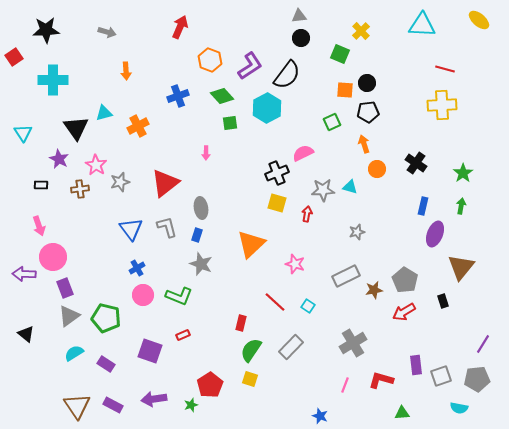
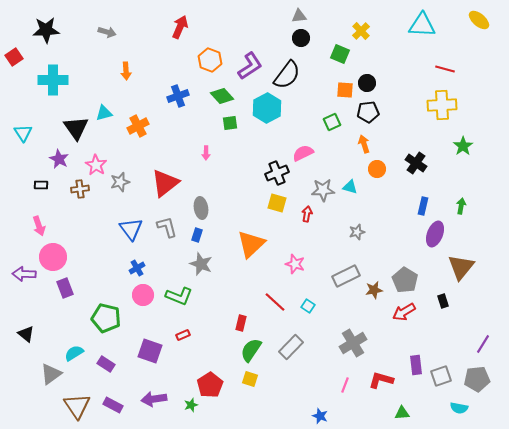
green star at (463, 173): moved 27 px up
gray triangle at (69, 316): moved 18 px left, 58 px down
